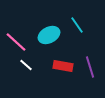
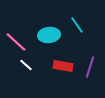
cyan ellipse: rotated 20 degrees clockwise
purple line: rotated 35 degrees clockwise
